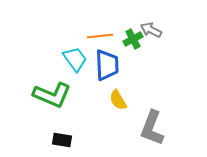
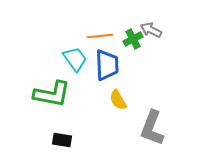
green L-shape: moved 1 px up; rotated 12 degrees counterclockwise
